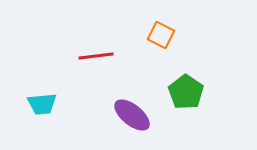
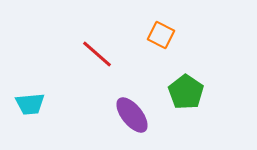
red line: moved 1 px right, 2 px up; rotated 48 degrees clockwise
cyan trapezoid: moved 12 px left
purple ellipse: rotated 12 degrees clockwise
